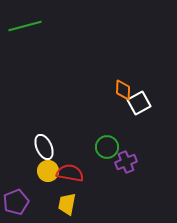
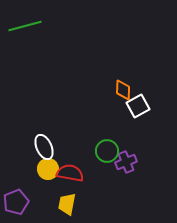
white square: moved 1 px left, 3 px down
green circle: moved 4 px down
yellow circle: moved 2 px up
